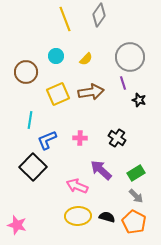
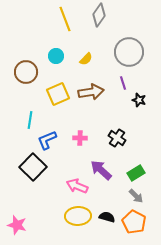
gray circle: moved 1 px left, 5 px up
